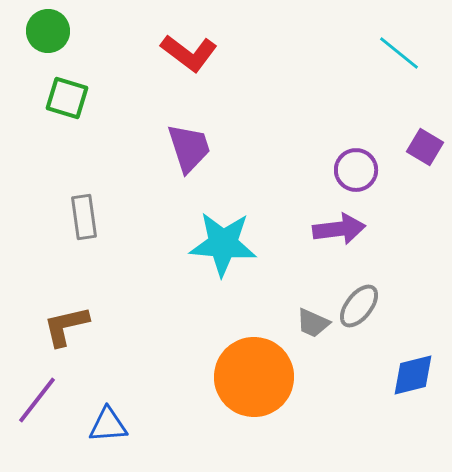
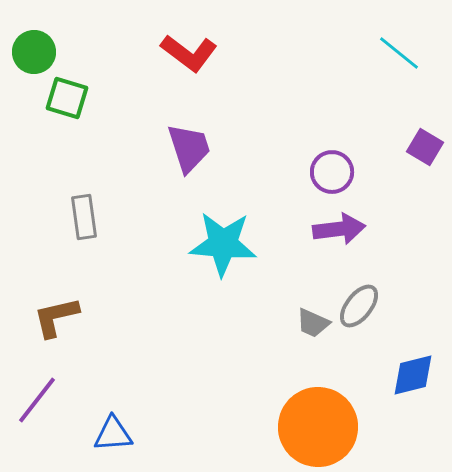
green circle: moved 14 px left, 21 px down
purple circle: moved 24 px left, 2 px down
brown L-shape: moved 10 px left, 9 px up
orange circle: moved 64 px right, 50 px down
blue triangle: moved 5 px right, 9 px down
